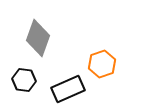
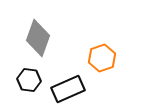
orange hexagon: moved 6 px up
black hexagon: moved 5 px right
